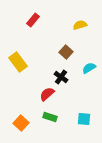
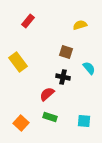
red rectangle: moved 5 px left, 1 px down
brown square: rotated 24 degrees counterclockwise
cyan semicircle: rotated 80 degrees clockwise
black cross: moved 2 px right; rotated 24 degrees counterclockwise
cyan square: moved 2 px down
